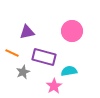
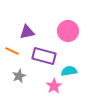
pink circle: moved 4 px left
orange line: moved 2 px up
purple rectangle: moved 1 px up
gray star: moved 4 px left, 4 px down
